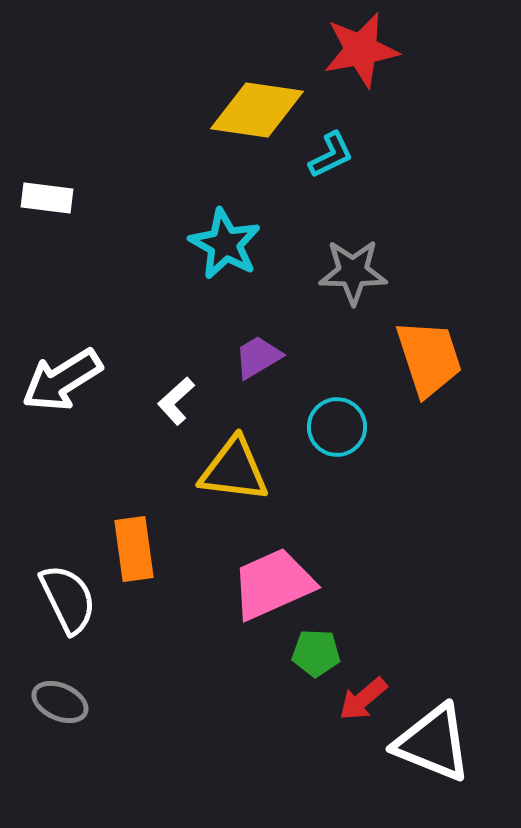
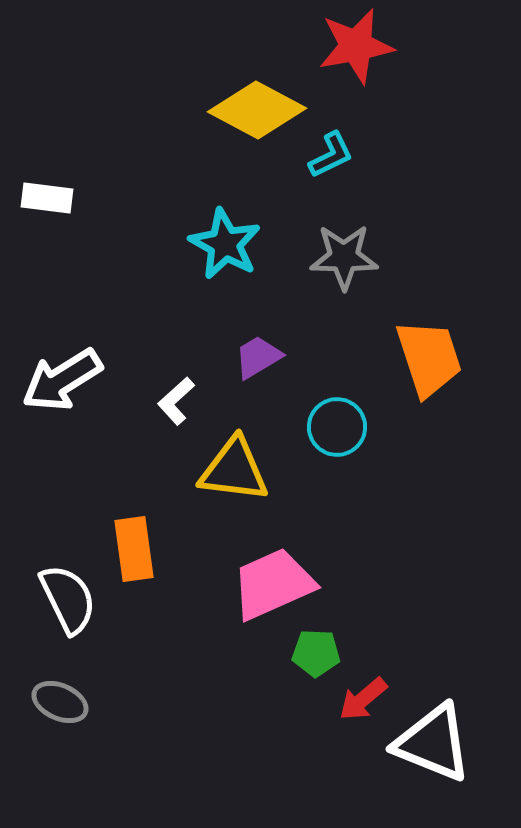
red star: moved 5 px left, 4 px up
yellow diamond: rotated 20 degrees clockwise
gray star: moved 9 px left, 15 px up
